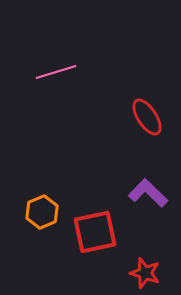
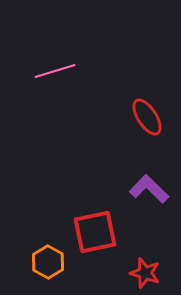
pink line: moved 1 px left, 1 px up
purple L-shape: moved 1 px right, 4 px up
orange hexagon: moved 6 px right, 50 px down; rotated 8 degrees counterclockwise
